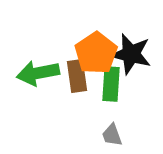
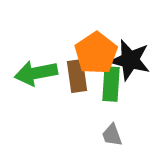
black star: moved 1 px left, 6 px down
green arrow: moved 2 px left
